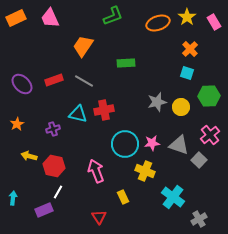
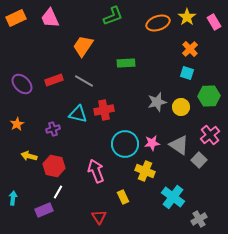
gray triangle: rotated 15 degrees clockwise
